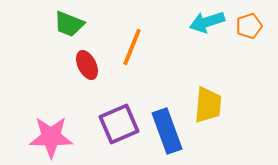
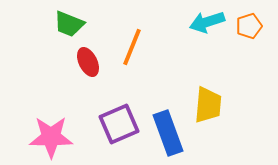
red ellipse: moved 1 px right, 3 px up
blue rectangle: moved 1 px right, 2 px down
